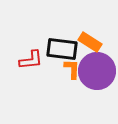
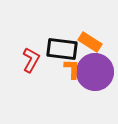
red L-shape: rotated 55 degrees counterclockwise
purple circle: moved 2 px left, 1 px down
